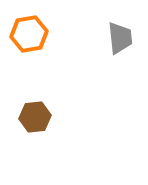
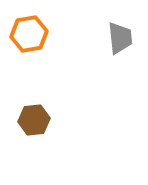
brown hexagon: moved 1 px left, 3 px down
